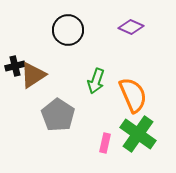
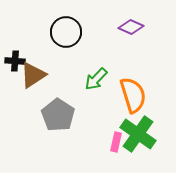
black circle: moved 2 px left, 2 px down
black cross: moved 5 px up; rotated 18 degrees clockwise
green arrow: moved 2 px up; rotated 25 degrees clockwise
orange semicircle: rotated 6 degrees clockwise
pink rectangle: moved 11 px right, 1 px up
